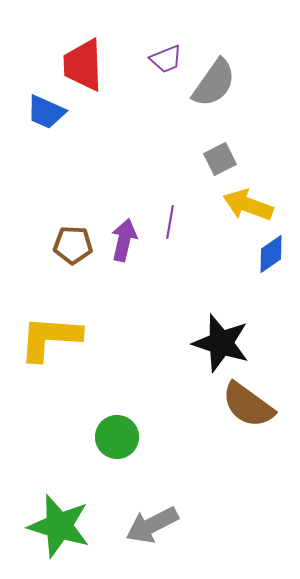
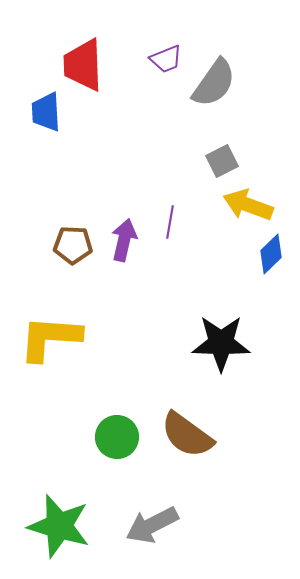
blue trapezoid: rotated 63 degrees clockwise
gray square: moved 2 px right, 2 px down
blue diamond: rotated 9 degrees counterclockwise
black star: rotated 16 degrees counterclockwise
brown semicircle: moved 61 px left, 30 px down
